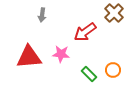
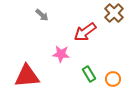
gray arrow: rotated 56 degrees counterclockwise
red triangle: moved 2 px left, 19 px down
orange circle: moved 9 px down
green rectangle: rotated 14 degrees clockwise
